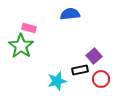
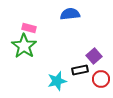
green star: moved 3 px right
